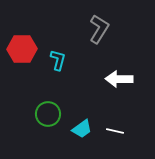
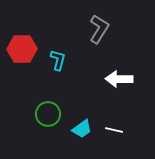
white line: moved 1 px left, 1 px up
